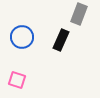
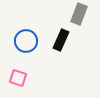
blue circle: moved 4 px right, 4 px down
pink square: moved 1 px right, 2 px up
